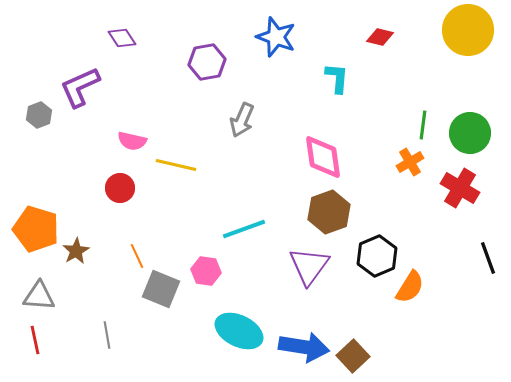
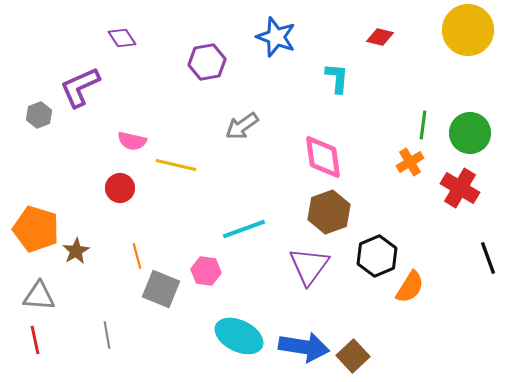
gray arrow: moved 6 px down; rotated 32 degrees clockwise
orange line: rotated 10 degrees clockwise
cyan ellipse: moved 5 px down
